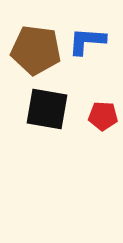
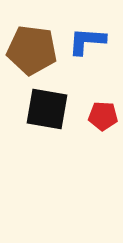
brown pentagon: moved 4 px left
